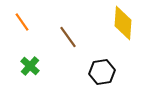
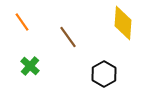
black hexagon: moved 2 px right, 2 px down; rotated 20 degrees counterclockwise
